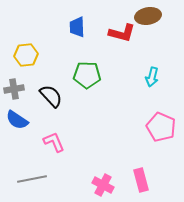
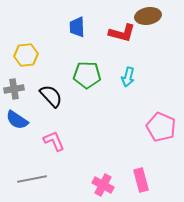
cyan arrow: moved 24 px left
pink L-shape: moved 1 px up
